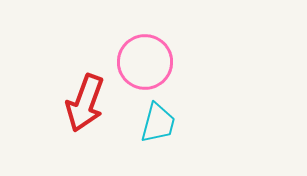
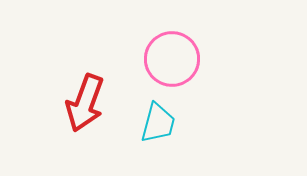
pink circle: moved 27 px right, 3 px up
